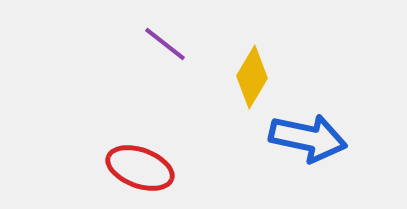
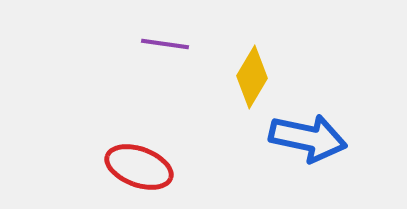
purple line: rotated 30 degrees counterclockwise
red ellipse: moved 1 px left, 1 px up
